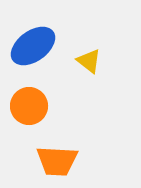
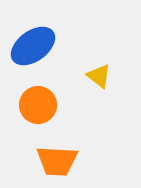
yellow triangle: moved 10 px right, 15 px down
orange circle: moved 9 px right, 1 px up
